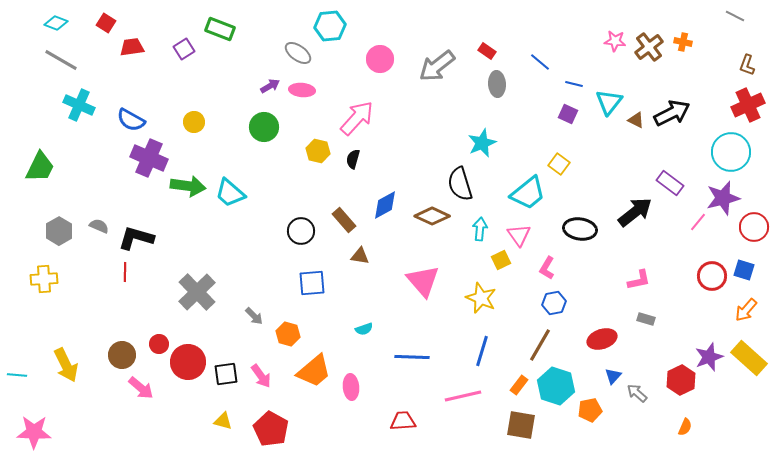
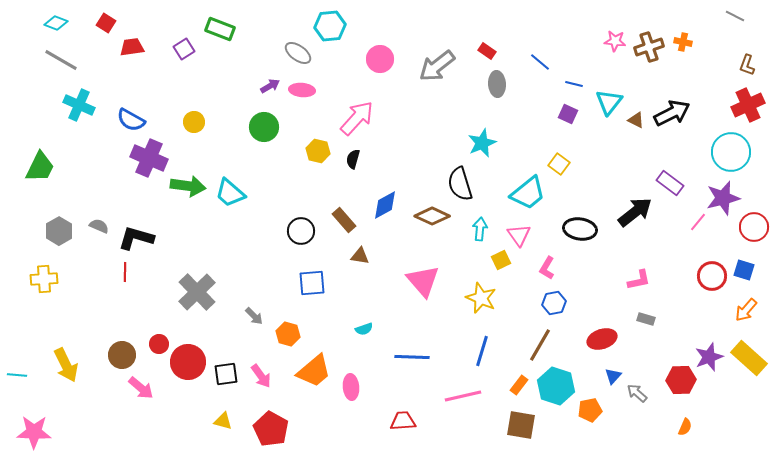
brown cross at (649, 47): rotated 20 degrees clockwise
red hexagon at (681, 380): rotated 24 degrees clockwise
